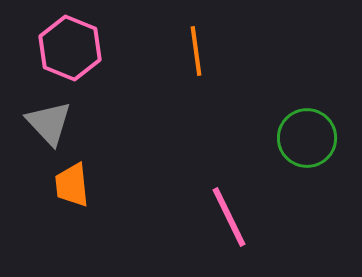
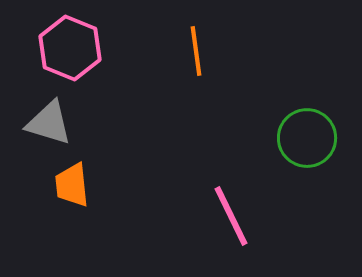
gray triangle: rotated 30 degrees counterclockwise
pink line: moved 2 px right, 1 px up
